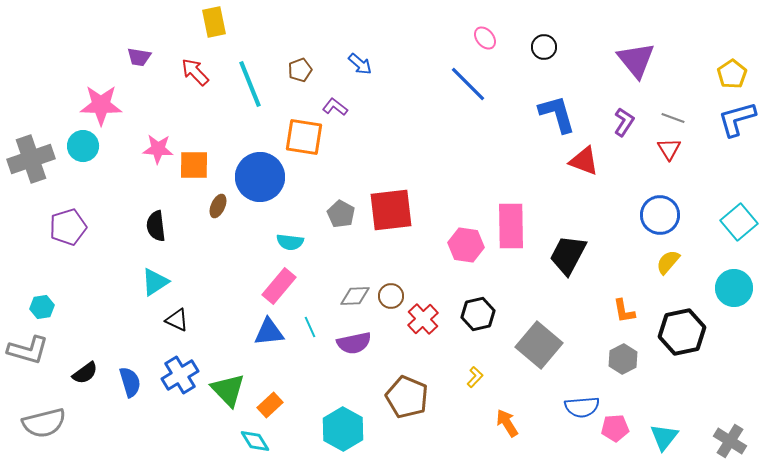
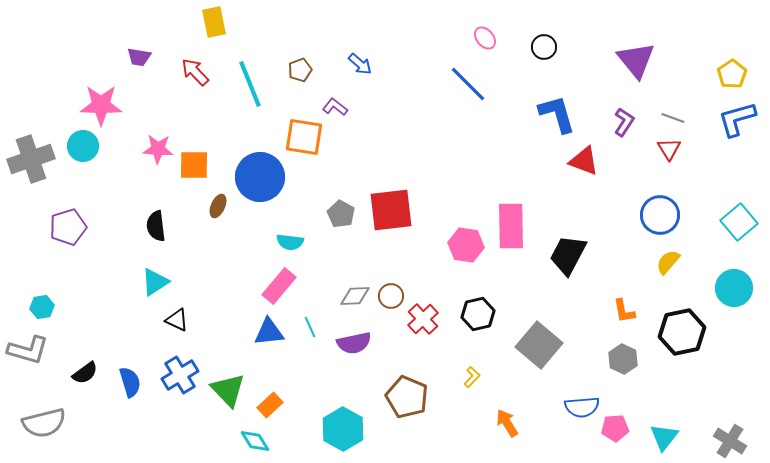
gray hexagon at (623, 359): rotated 8 degrees counterclockwise
yellow L-shape at (475, 377): moved 3 px left
